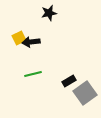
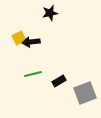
black star: moved 1 px right
black rectangle: moved 10 px left
gray square: rotated 15 degrees clockwise
